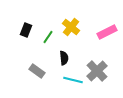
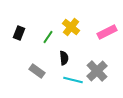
black rectangle: moved 7 px left, 3 px down
